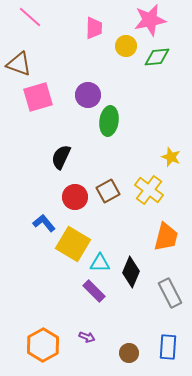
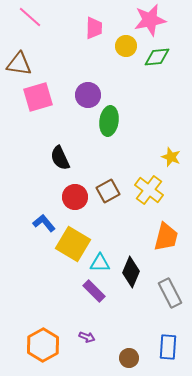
brown triangle: rotated 12 degrees counterclockwise
black semicircle: moved 1 px left, 1 px down; rotated 50 degrees counterclockwise
brown circle: moved 5 px down
